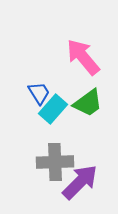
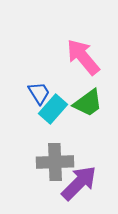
purple arrow: moved 1 px left, 1 px down
